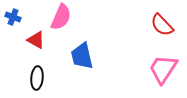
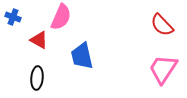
red triangle: moved 3 px right
